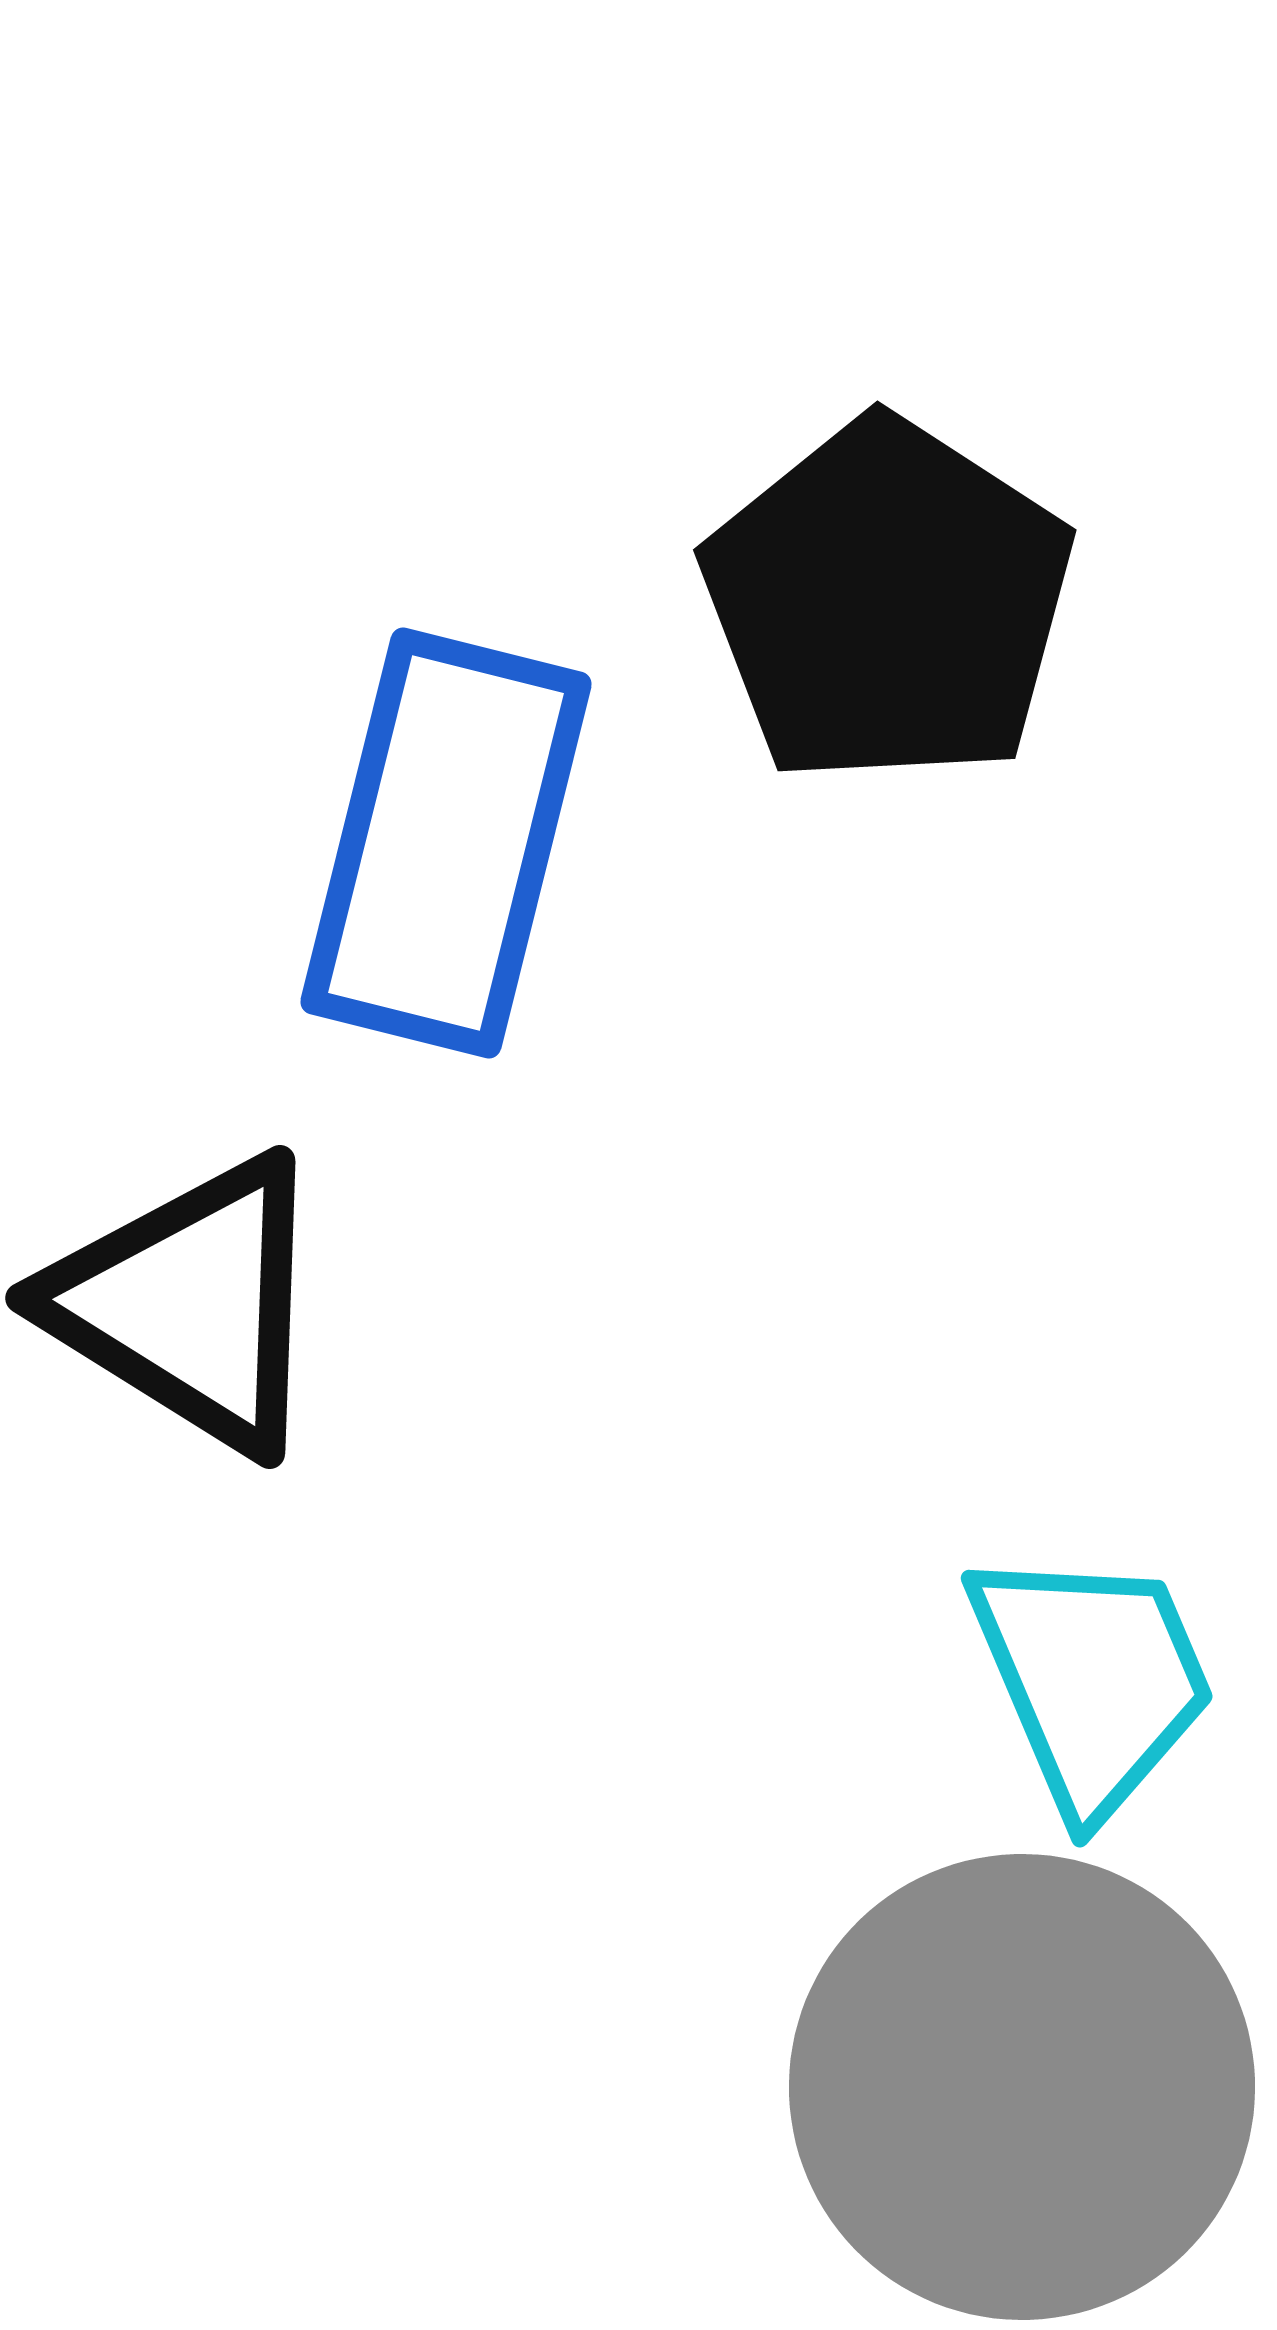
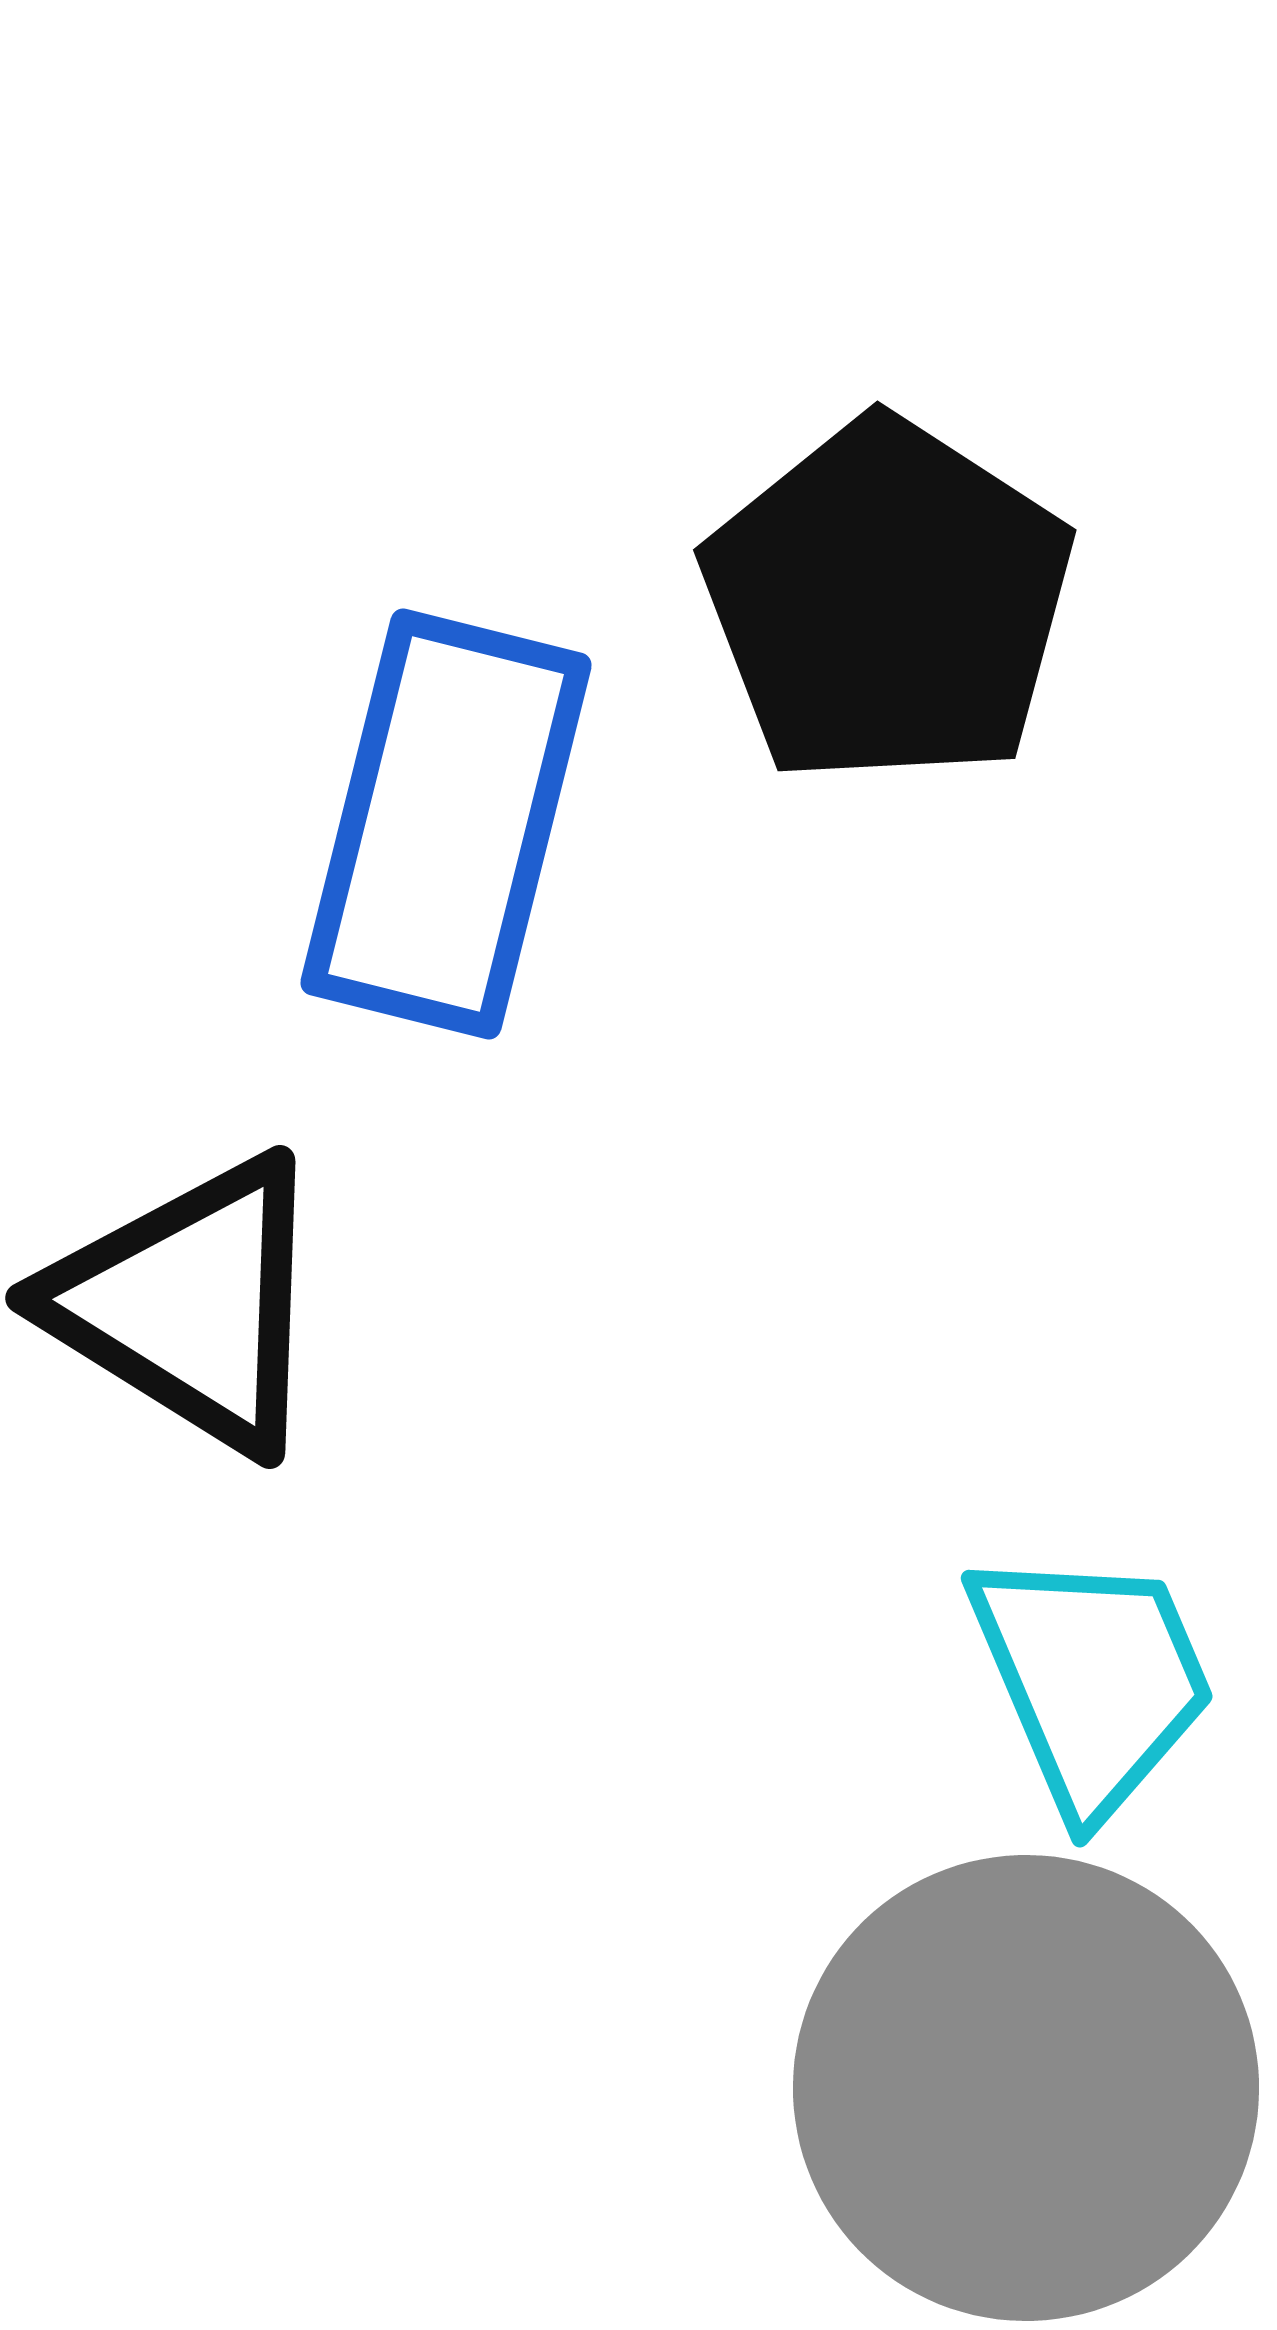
blue rectangle: moved 19 px up
gray circle: moved 4 px right, 1 px down
